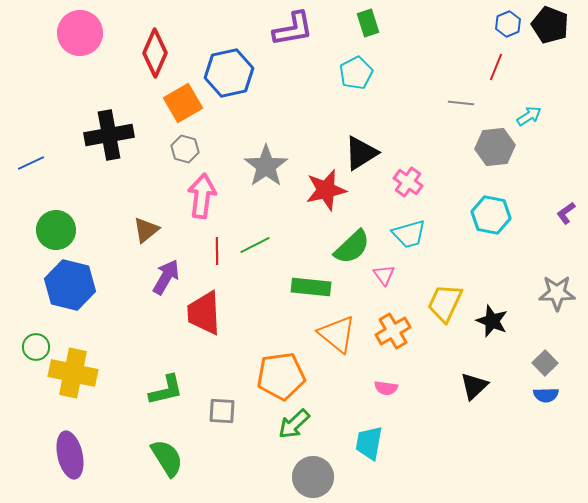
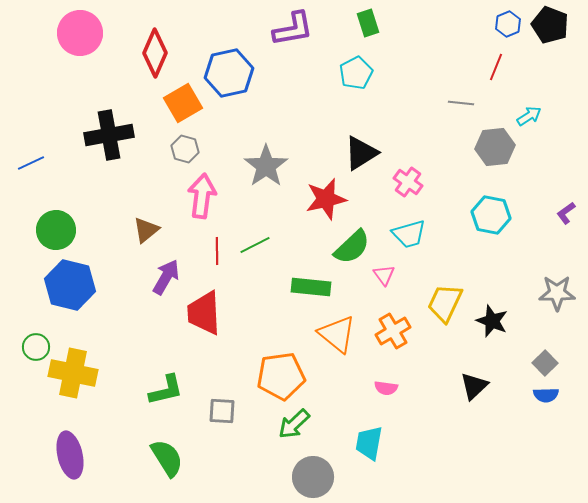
red star at (326, 190): moved 9 px down
